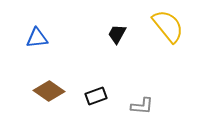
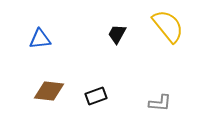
blue triangle: moved 3 px right, 1 px down
brown diamond: rotated 28 degrees counterclockwise
gray L-shape: moved 18 px right, 3 px up
